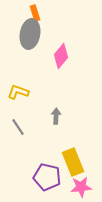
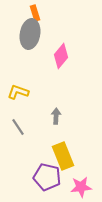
yellow rectangle: moved 10 px left, 6 px up
